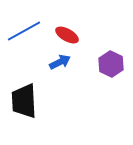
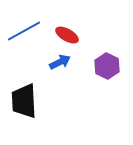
purple hexagon: moved 4 px left, 2 px down
